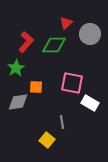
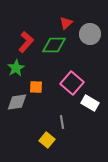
pink square: rotated 30 degrees clockwise
gray diamond: moved 1 px left
